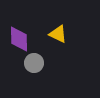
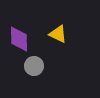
gray circle: moved 3 px down
